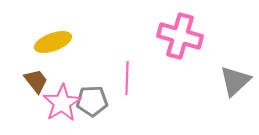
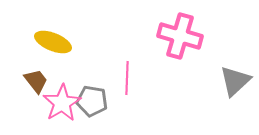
yellow ellipse: rotated 42 degrees clockwise
gray pentagon: rotated 12 degrees clockwise
